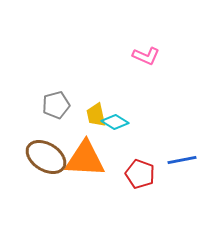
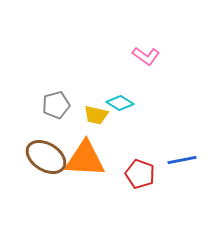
pink L-shape: rotated 12 degrees clockwise
yellow trapezoid: rotated 65 degrees counterclockwise
cyan diamond: moved 5 px right, 19 px up
